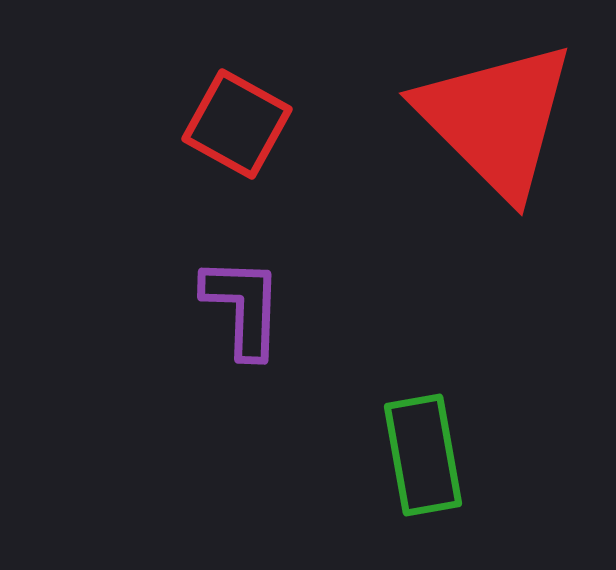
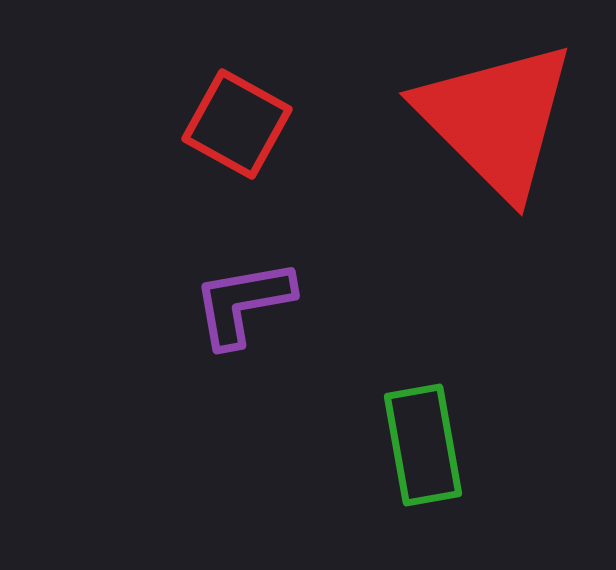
purple L-shape: moved 4 px up; rotated 102 degrees counterclockwise
green rectangle: moved 10 px up
